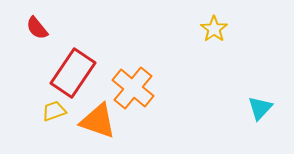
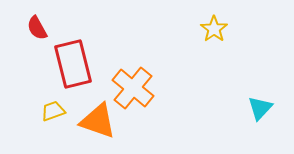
red semicircle: rotated 10 degrees clockwise
red rectangle: moved 9 px up; rotated 48 degrees counterclockwise
yellow trapezoid: moved 1 px left
